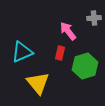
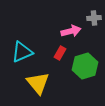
pink arrow: moved 3 px right; rotated 114 degrees clockwise
red rectangle: rotated 16 degrees clockwise
